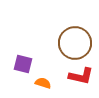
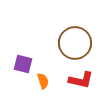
red L-shape: moved 4 px down
orange semicircle: moved 2 px up; rotated 56 degrees clockwise
